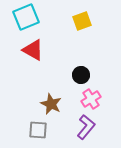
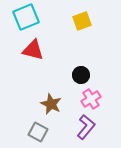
red triangle: rotated 15 degrees counterclockwise
gray square: moved 2 px down; rotated 24 degrees clockwise
